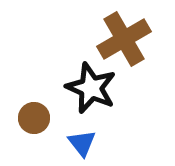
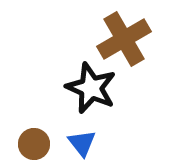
brown circle: moved 26 px down
